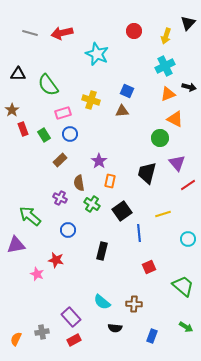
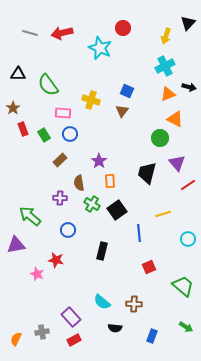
red circle at (134, 31): moved 11 px left, 3 px up
cyan star at (97, 54): moved 3 px right, 6 px up
brown star at (12, 110): moved 1 px right, 2 px up
brown triangle at (122, 111): rotated 48 degrees counterclockwise
pink rectangle at (63, 113): rotated 21 degrees clockwise
orange rectangle at (110, 181): rotated 16 degrees counterclockwise
purple cross at (60, 198): rotated 24 degrees counterclockwise
black square at (122, 211): moved 5 px left, 1 px up
